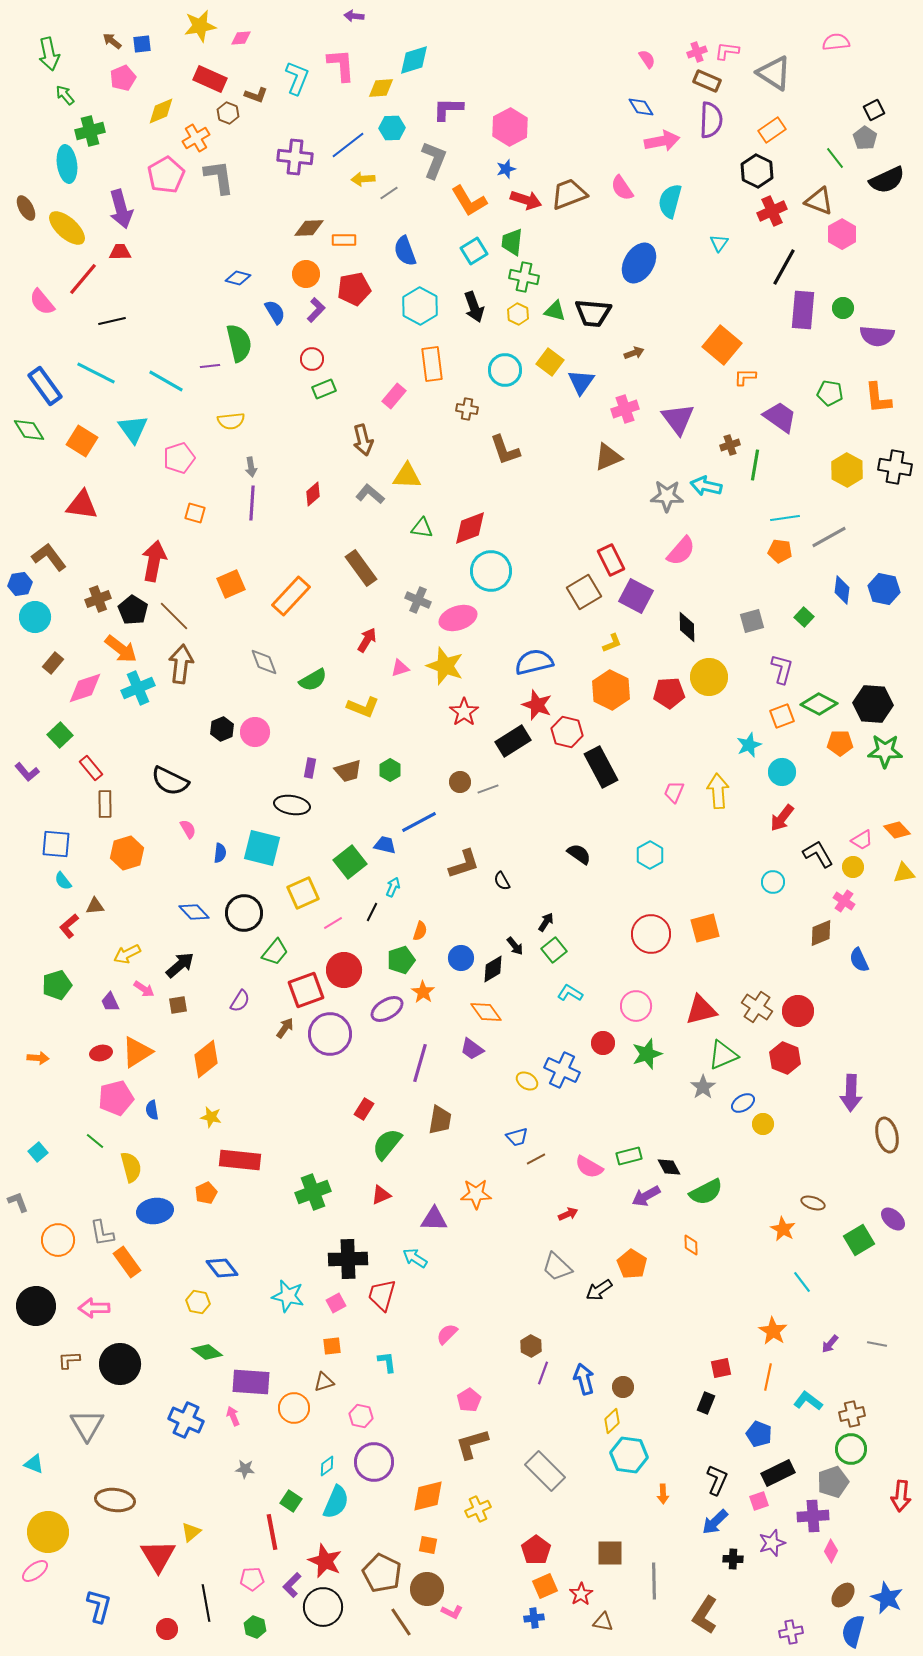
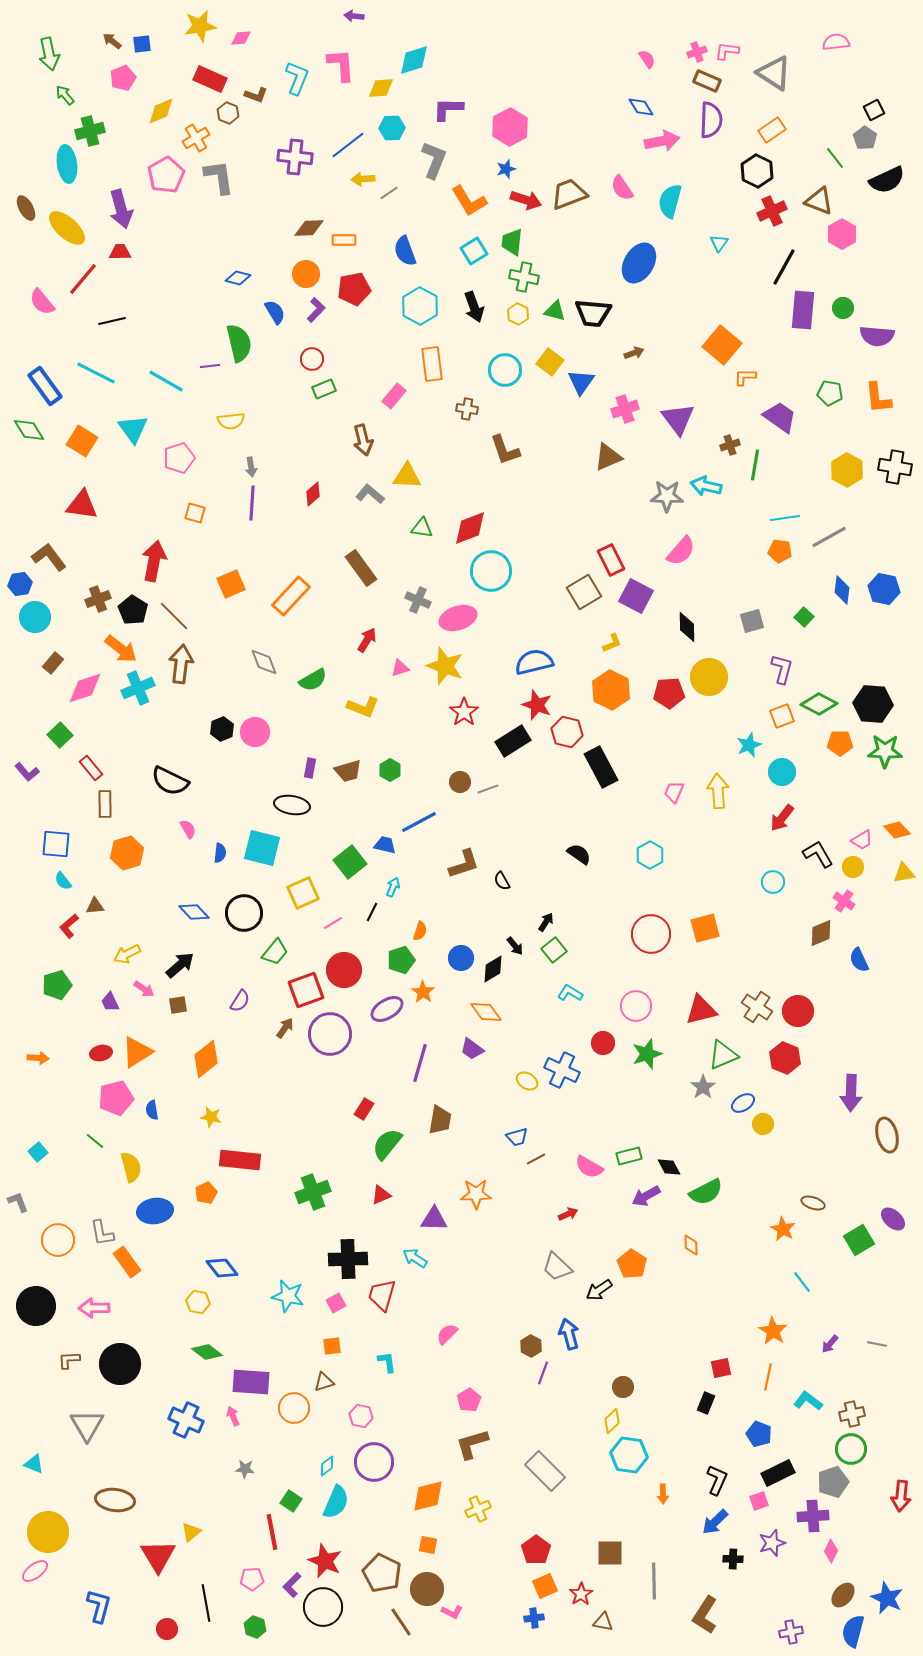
blue arrow at (584, 1379): moved 15 px left, 45 px up
